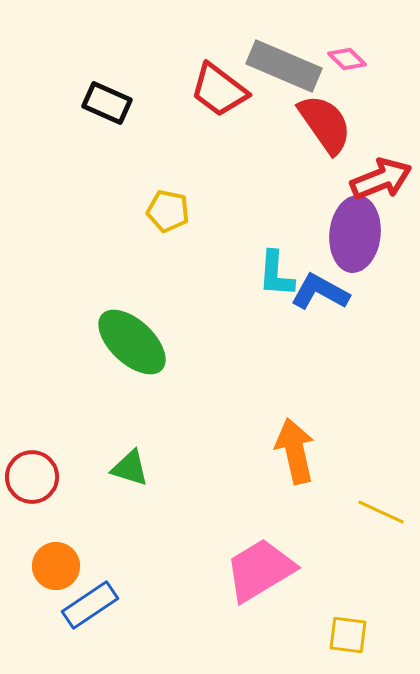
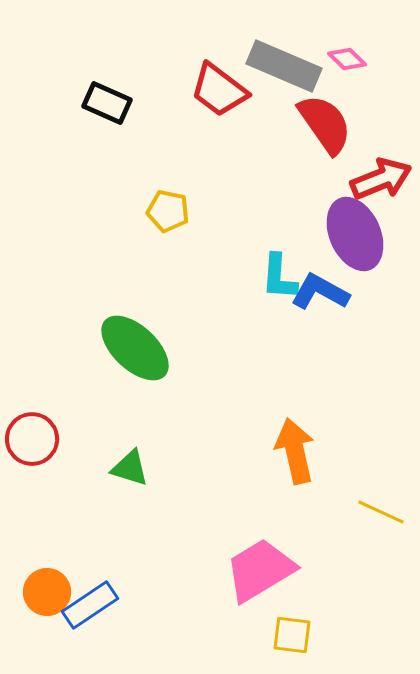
purple ellipse: rotated 30 degrees counterclockwise
cyan L-shape: moved 3 px right, 3 px down
green ellipse: moved 3 px right, 6 px down
red circle: moved 38 px up
orange circle: moved 9 px left, 26 px down
yellow square: moved 56 px left
